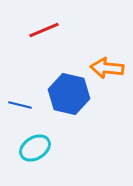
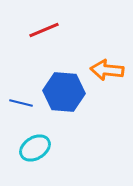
orange arrow: moved 2 px down
blue hexagon: moved 5 px left, 2 px up; rotated 9 degrees counterclockwise
blue line: moved 1 px right, 2 px up
